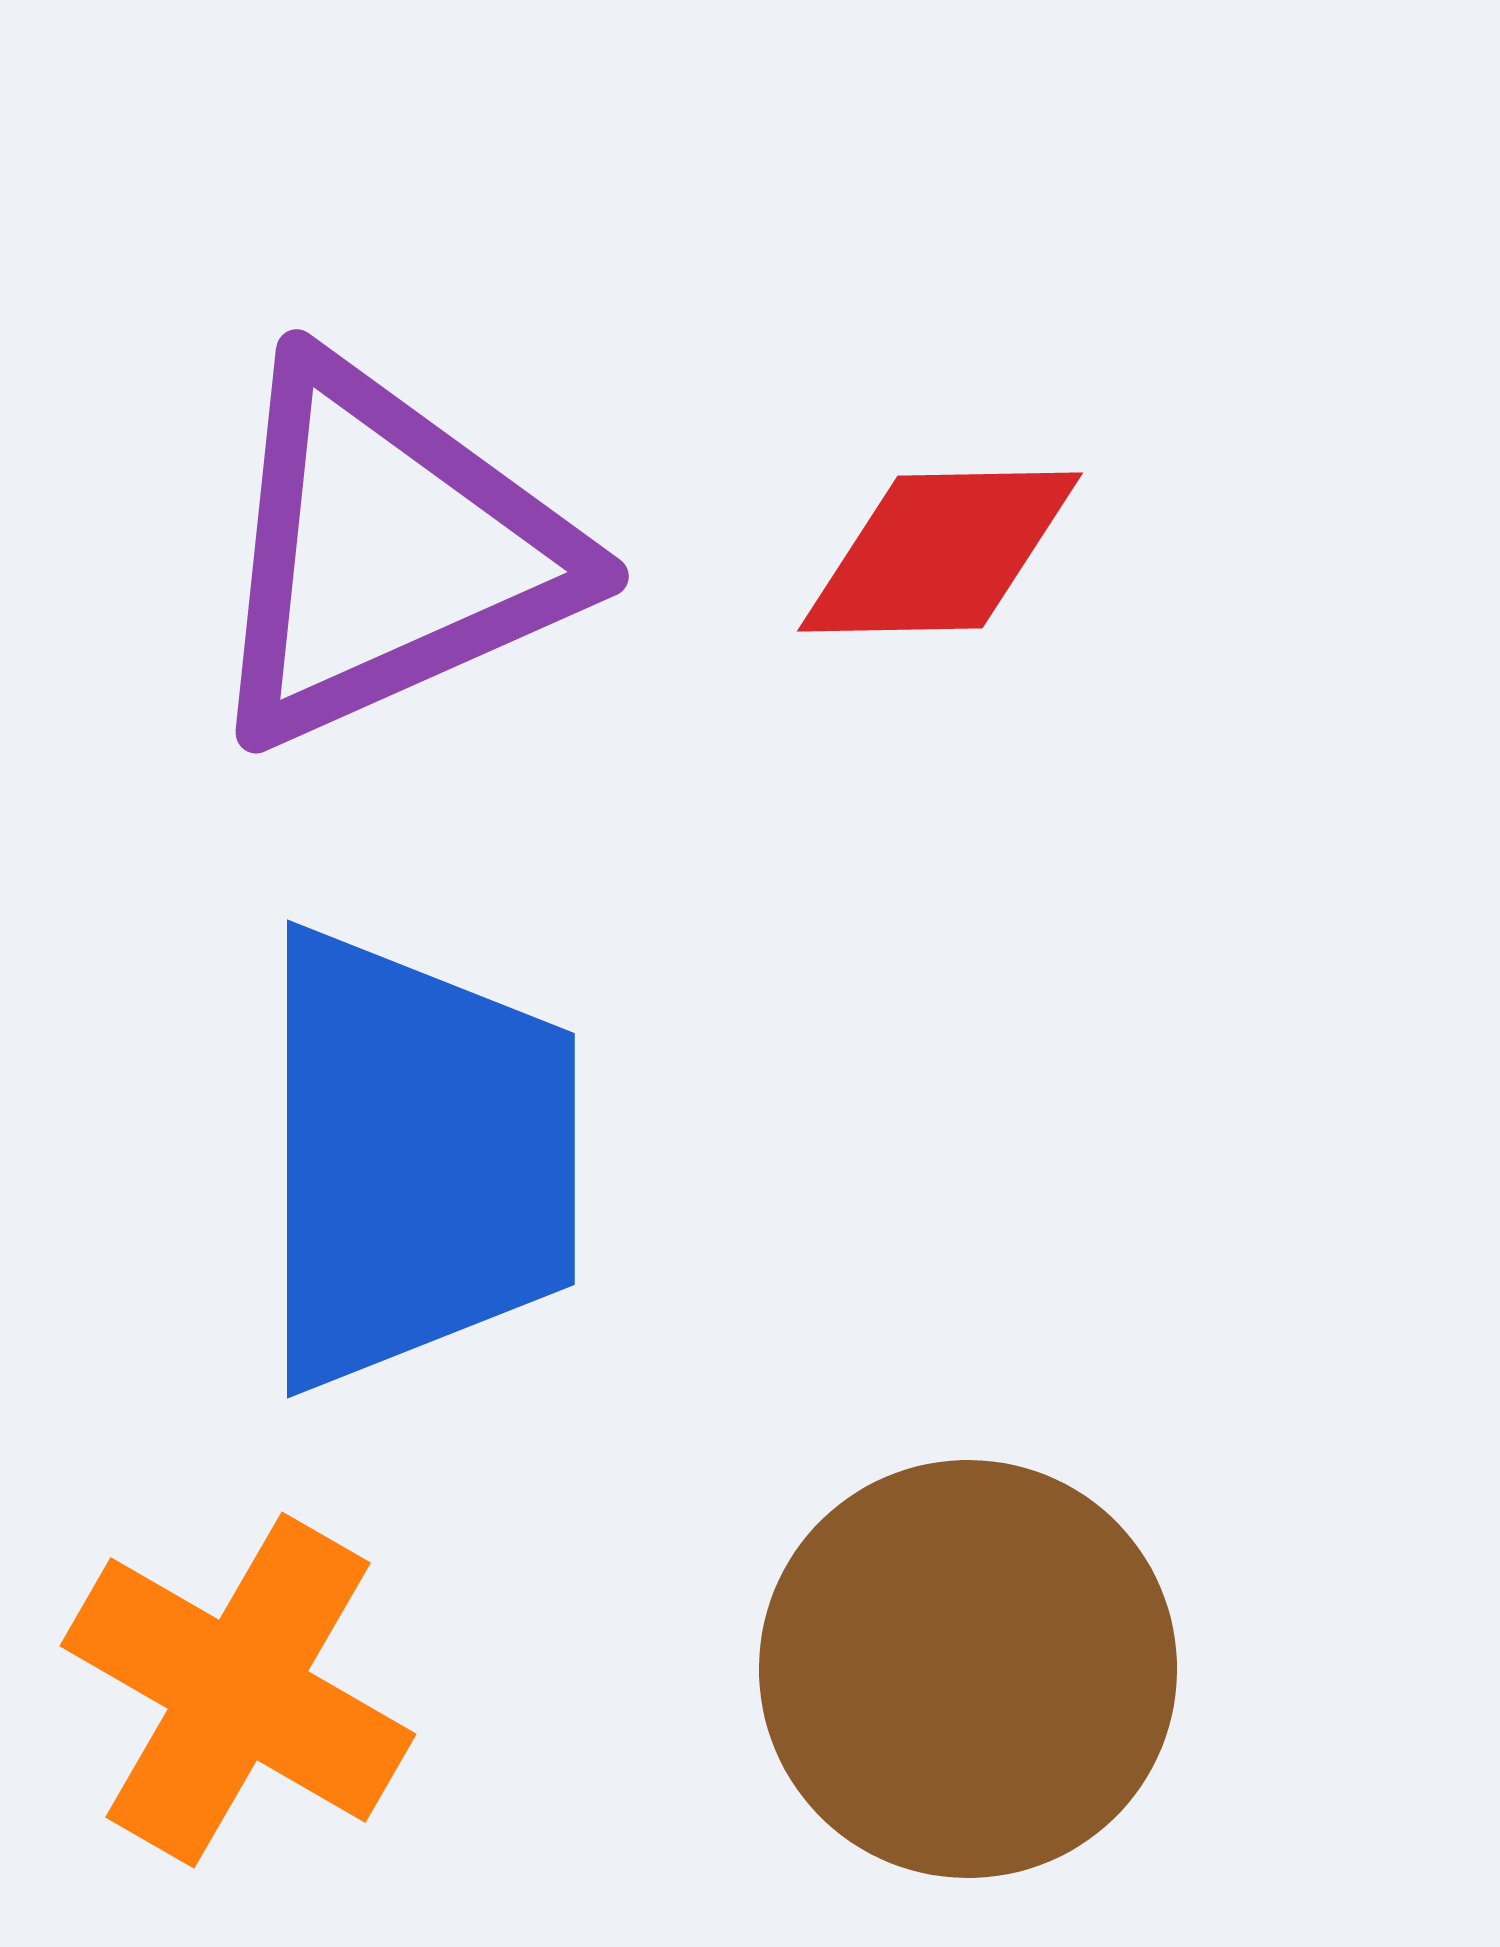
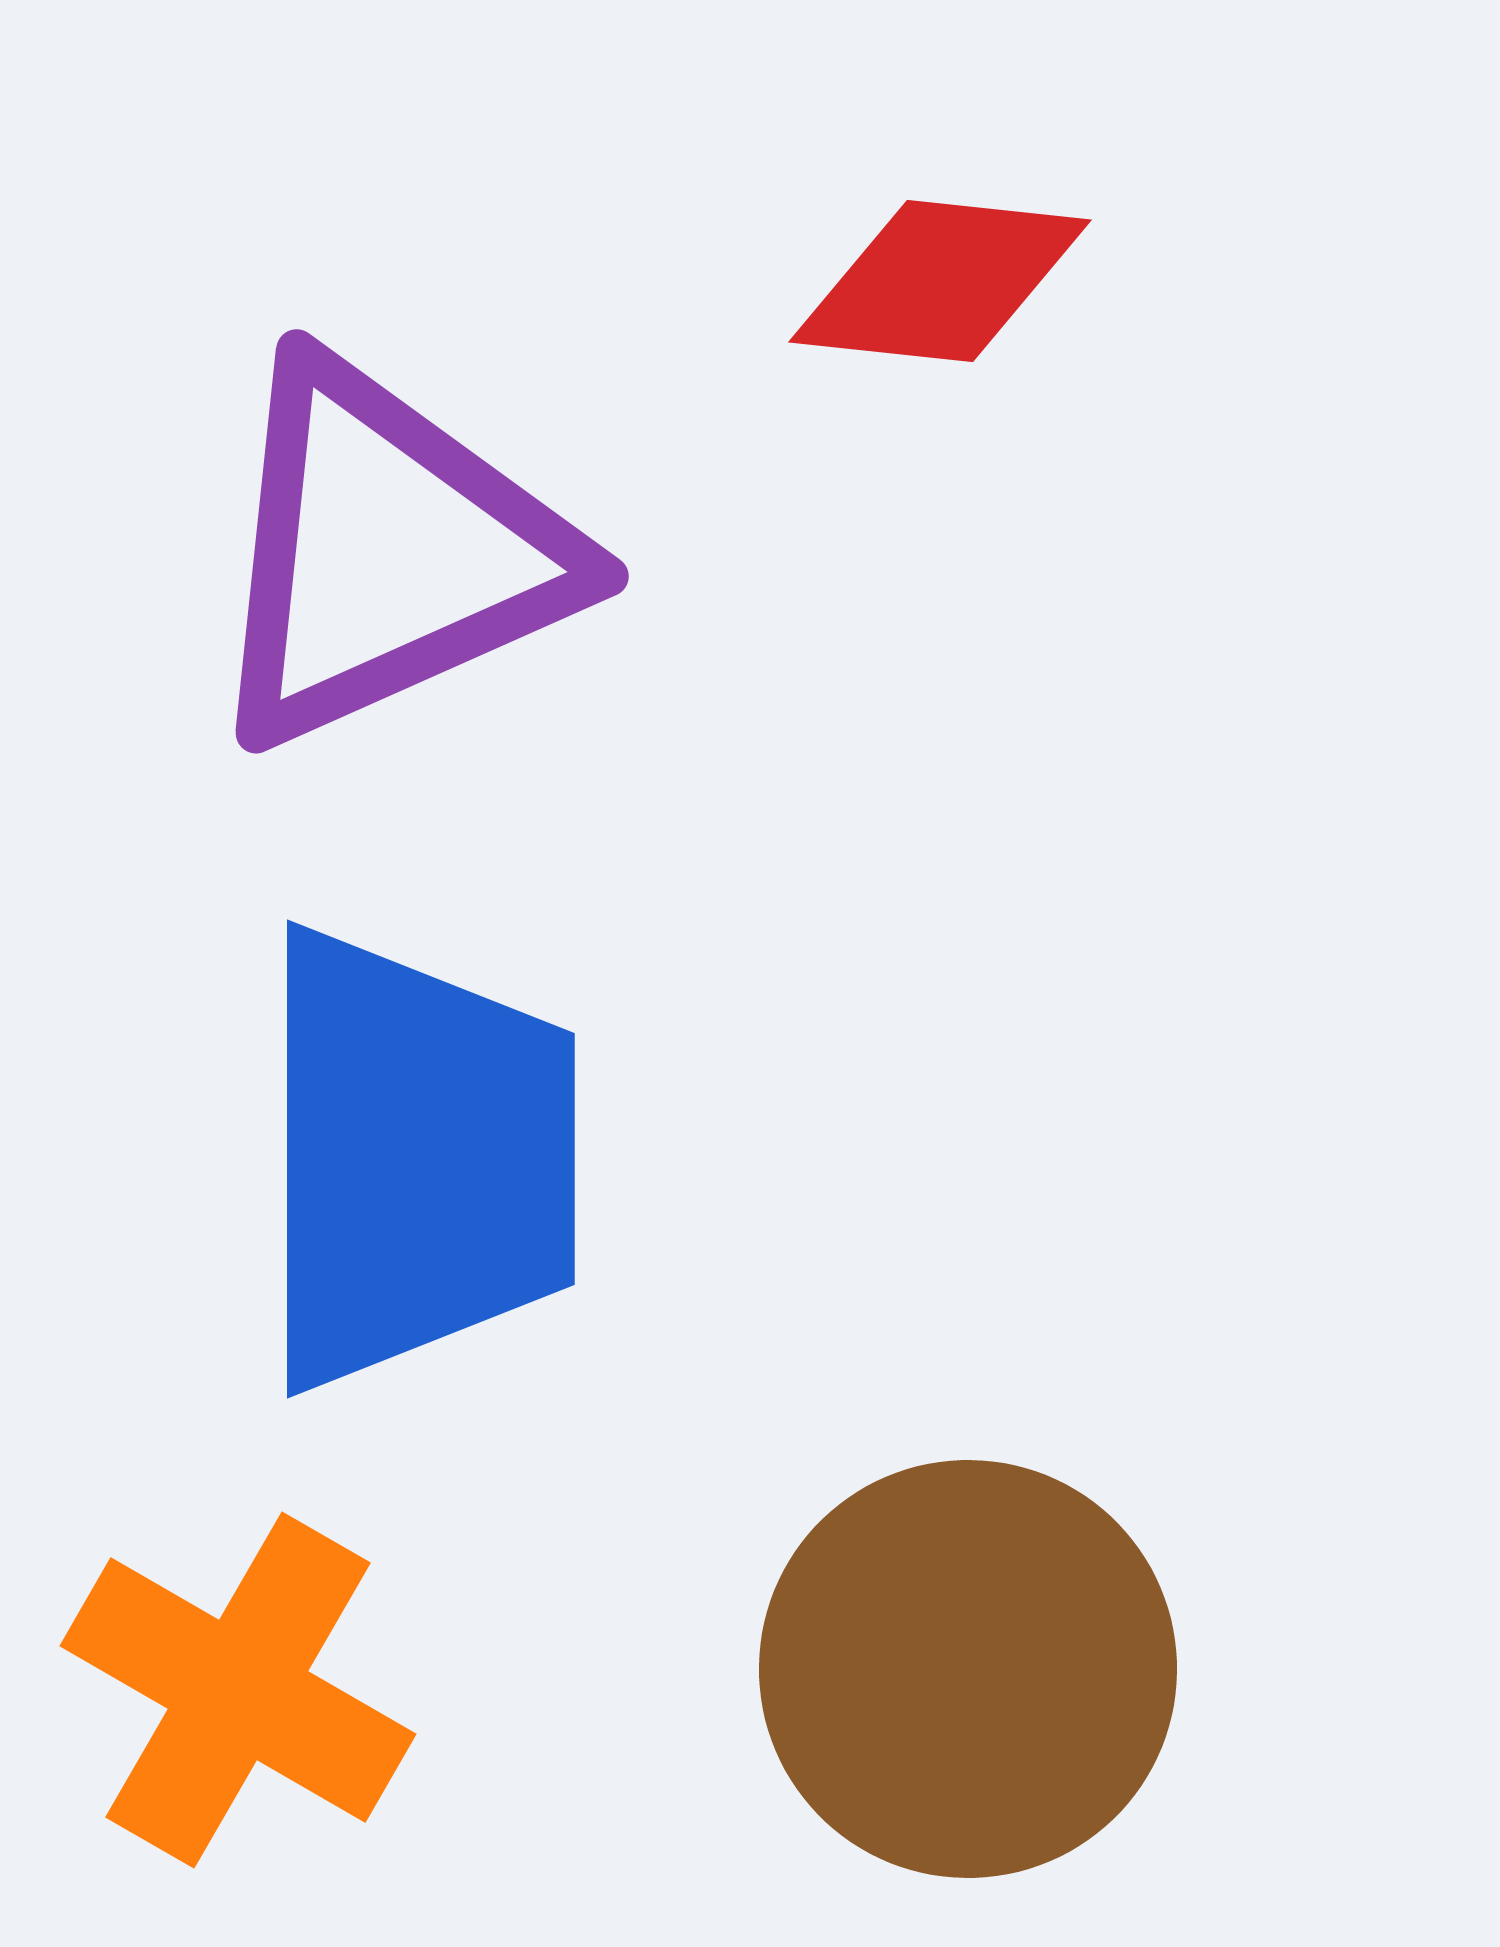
red diamond: moved 271 px up; rotated 7 degrees clockwise
